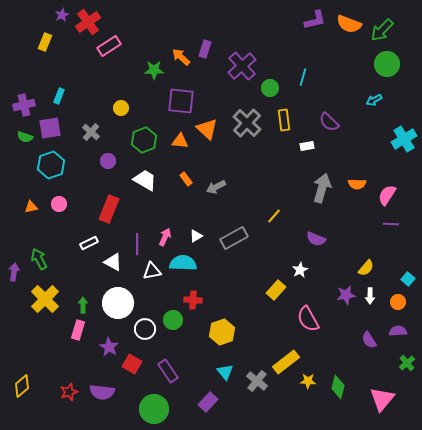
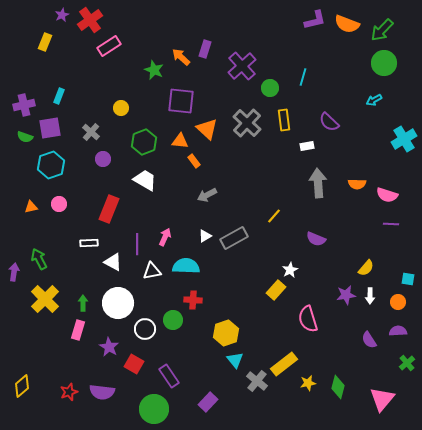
red cross at (88, 22): moved 2 px right, 2 px up
orange semicircle at (349, 24): moved 2 px left
green circle at (387, 64): moved 3 px left, 1 px up
green star at (154, 70): rotated 24 degrees clockwise
green hexagon at (144, 140): moved 2 px down
purple circle at (108, 161): moved 5 px left, 2 px up
orange rectangle at (186, 179): moved 8 px right, 18 px up
gray arrow at (216, 187): moved 9 px left, 8 px down
gray arrow at (322, 188): moved 4 px left, 5 px up; rotated 20 degrees counterclockwise
pink semicircle at (387, 195): rotated 105 degrees counterclockwise
white triangle at (196, 236): moved 9 px right
white rectangle at (89, 243): rotated 24 degrees clockwise
cyan semicircle at (183, 263): moved 3 px right, 3 px down
white star at (300, 270): moved 10 px left
cyan square at (408, 279): rotated 32 degrees counterclockwise
green arrow at (83, 305): moved 2 px up
pink semicircle at (308, 319): rotated 12 degrees clockwise
yellow hexagon at (222, 332): moved 4 px right, 1 px down
yellow rectangle at (286, 362): moved 2 px left, 2 px down
red square at (132, 364): moved 2 px right
purple rectangle at (168, 371): moved 1 px right, 5 px down
cyan triangle at (225, 372): moved 10 px right, 12 px up
yellow star at (308, 381): moved 2 px down; rotated 14 degrees counterclockwise
